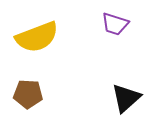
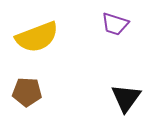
brown pentagon: moved 1 px left, 2 px up
black triangle: rotated 12 degrees counterclockwise
